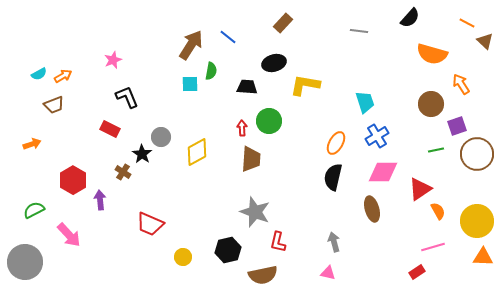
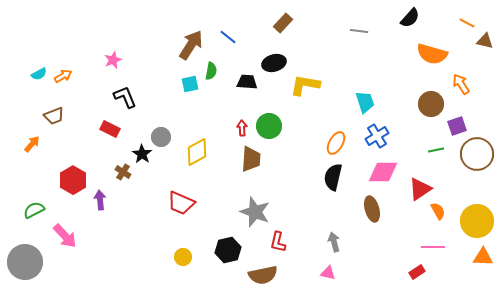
brown triangle at (485, 41): rotated 30 degrees counterclockwise
cyan square at (190, 84): rotated 12 degrees counterclockwise
black trapezoid at (247, 87): moved 5 px up
black L-shape at (127, 97): moved 2 px left
brown trapezoid at (54, 105): moved 11 px down
green circle at (269, 121): moved 5 px down
orange arrow at (32, 144): rotated 30 degrees counterclockwise
red trapezoid at (150, 224): moved 31 px right, 21 px up
pink arrow at (69, 235): moved 4 px left, 1 px down
pink line at (433, 247): rotated 15 degrees clockwise
